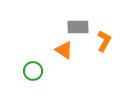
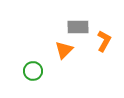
orange triangle: rotated 42 degrees clockwise
